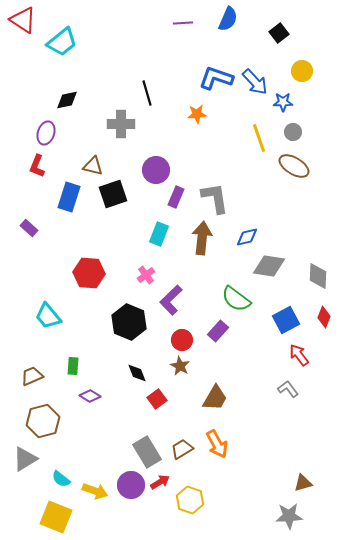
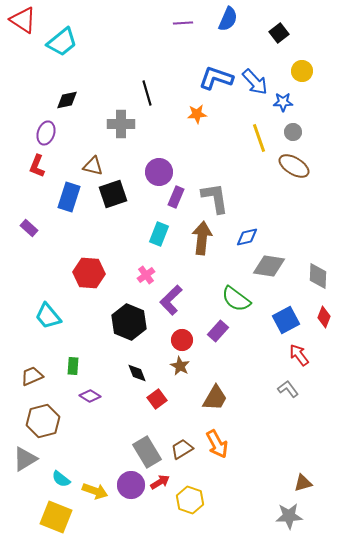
purple circle at (156, 170): moved 3 px right, 2 px down
